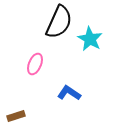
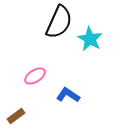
pink ellipse: moved 12 px down; rotated 35 degrees clockwise
blue L-shape: moved 1 px left, 2 px down
brown rectangle: rotated 18 degrees counterclockwise
